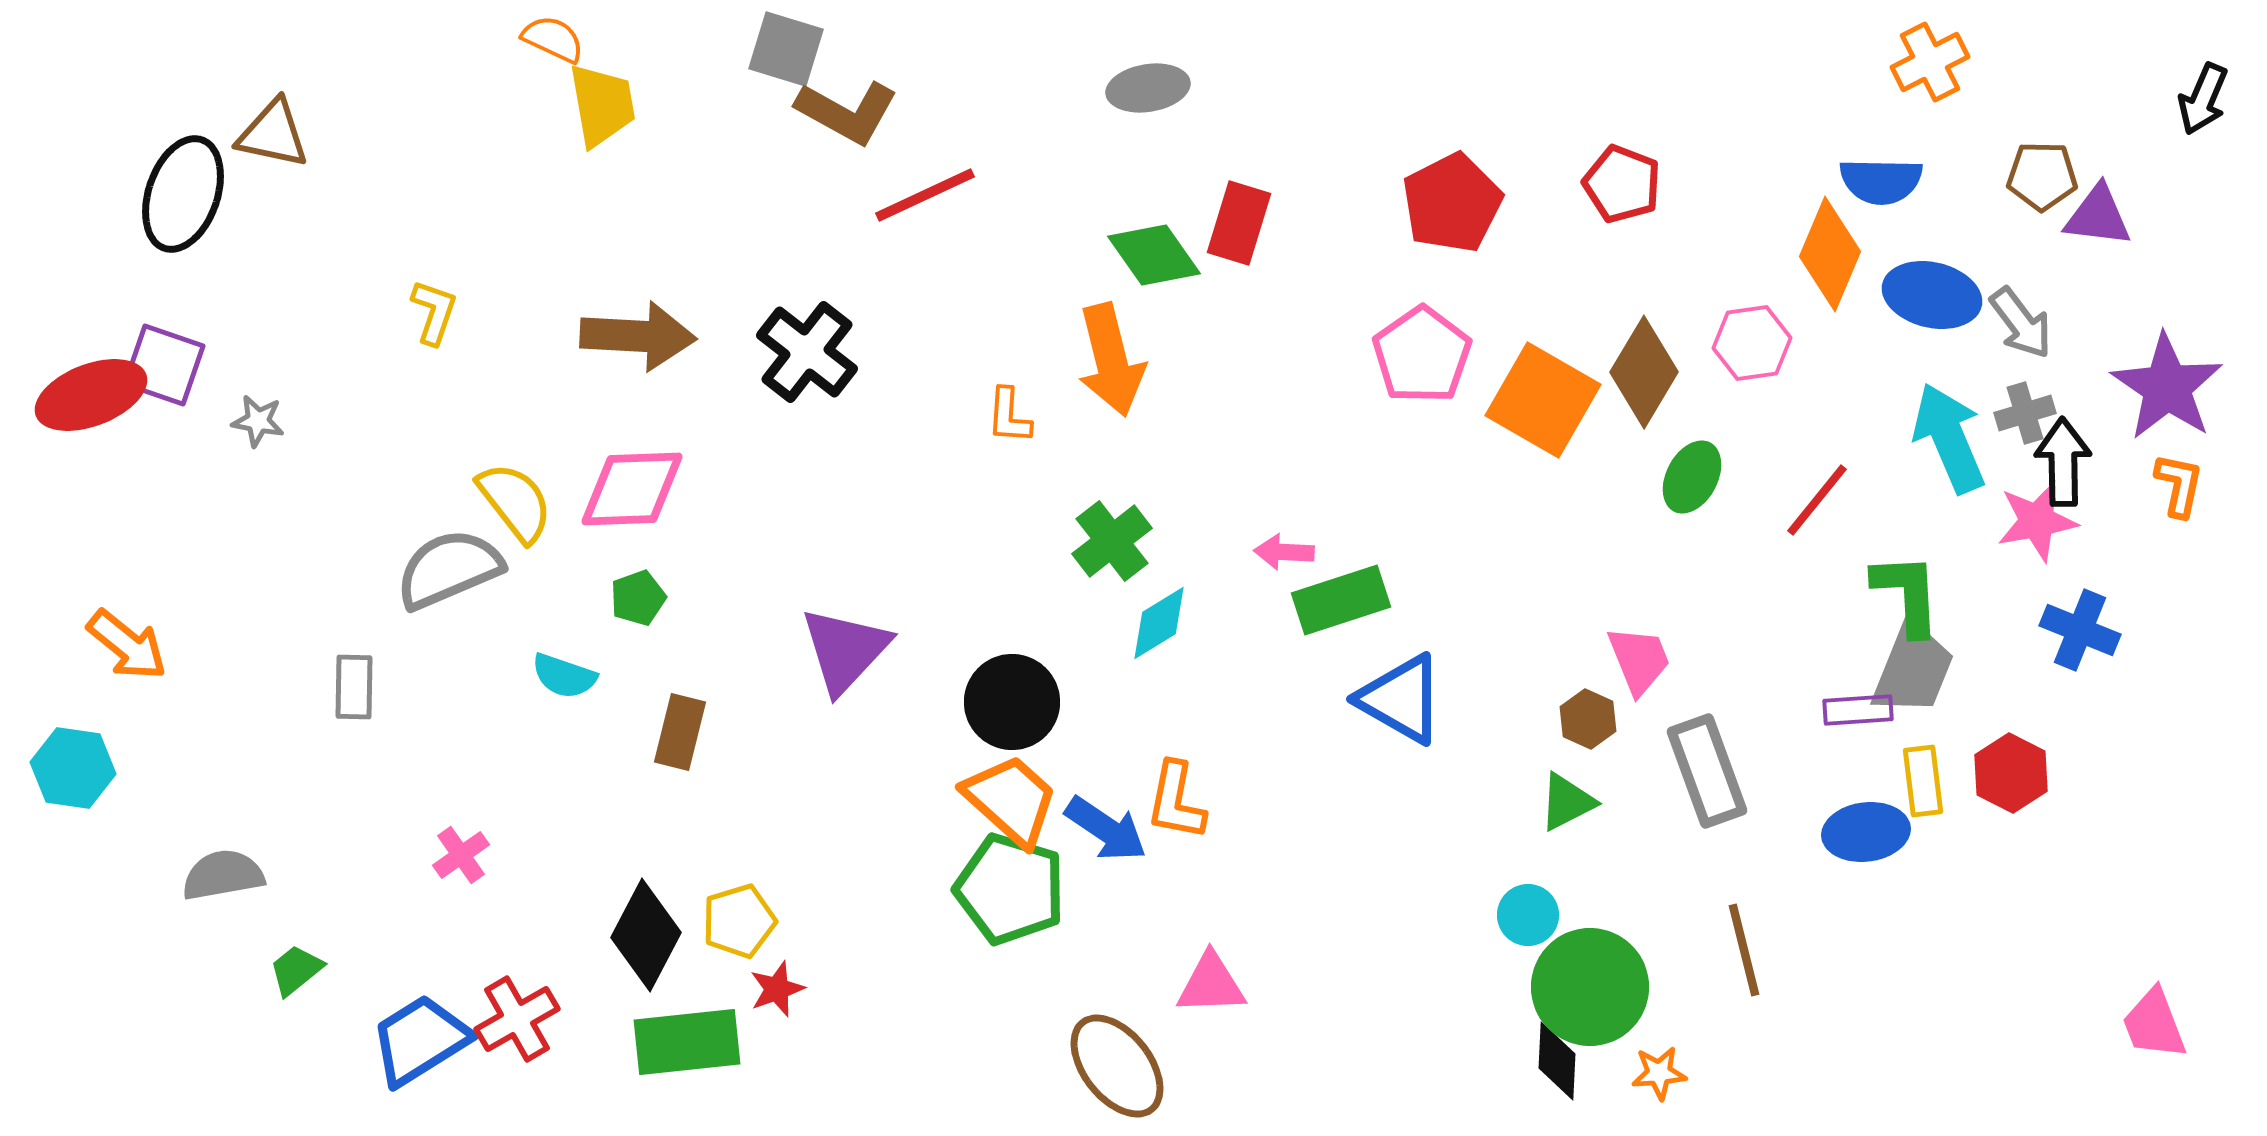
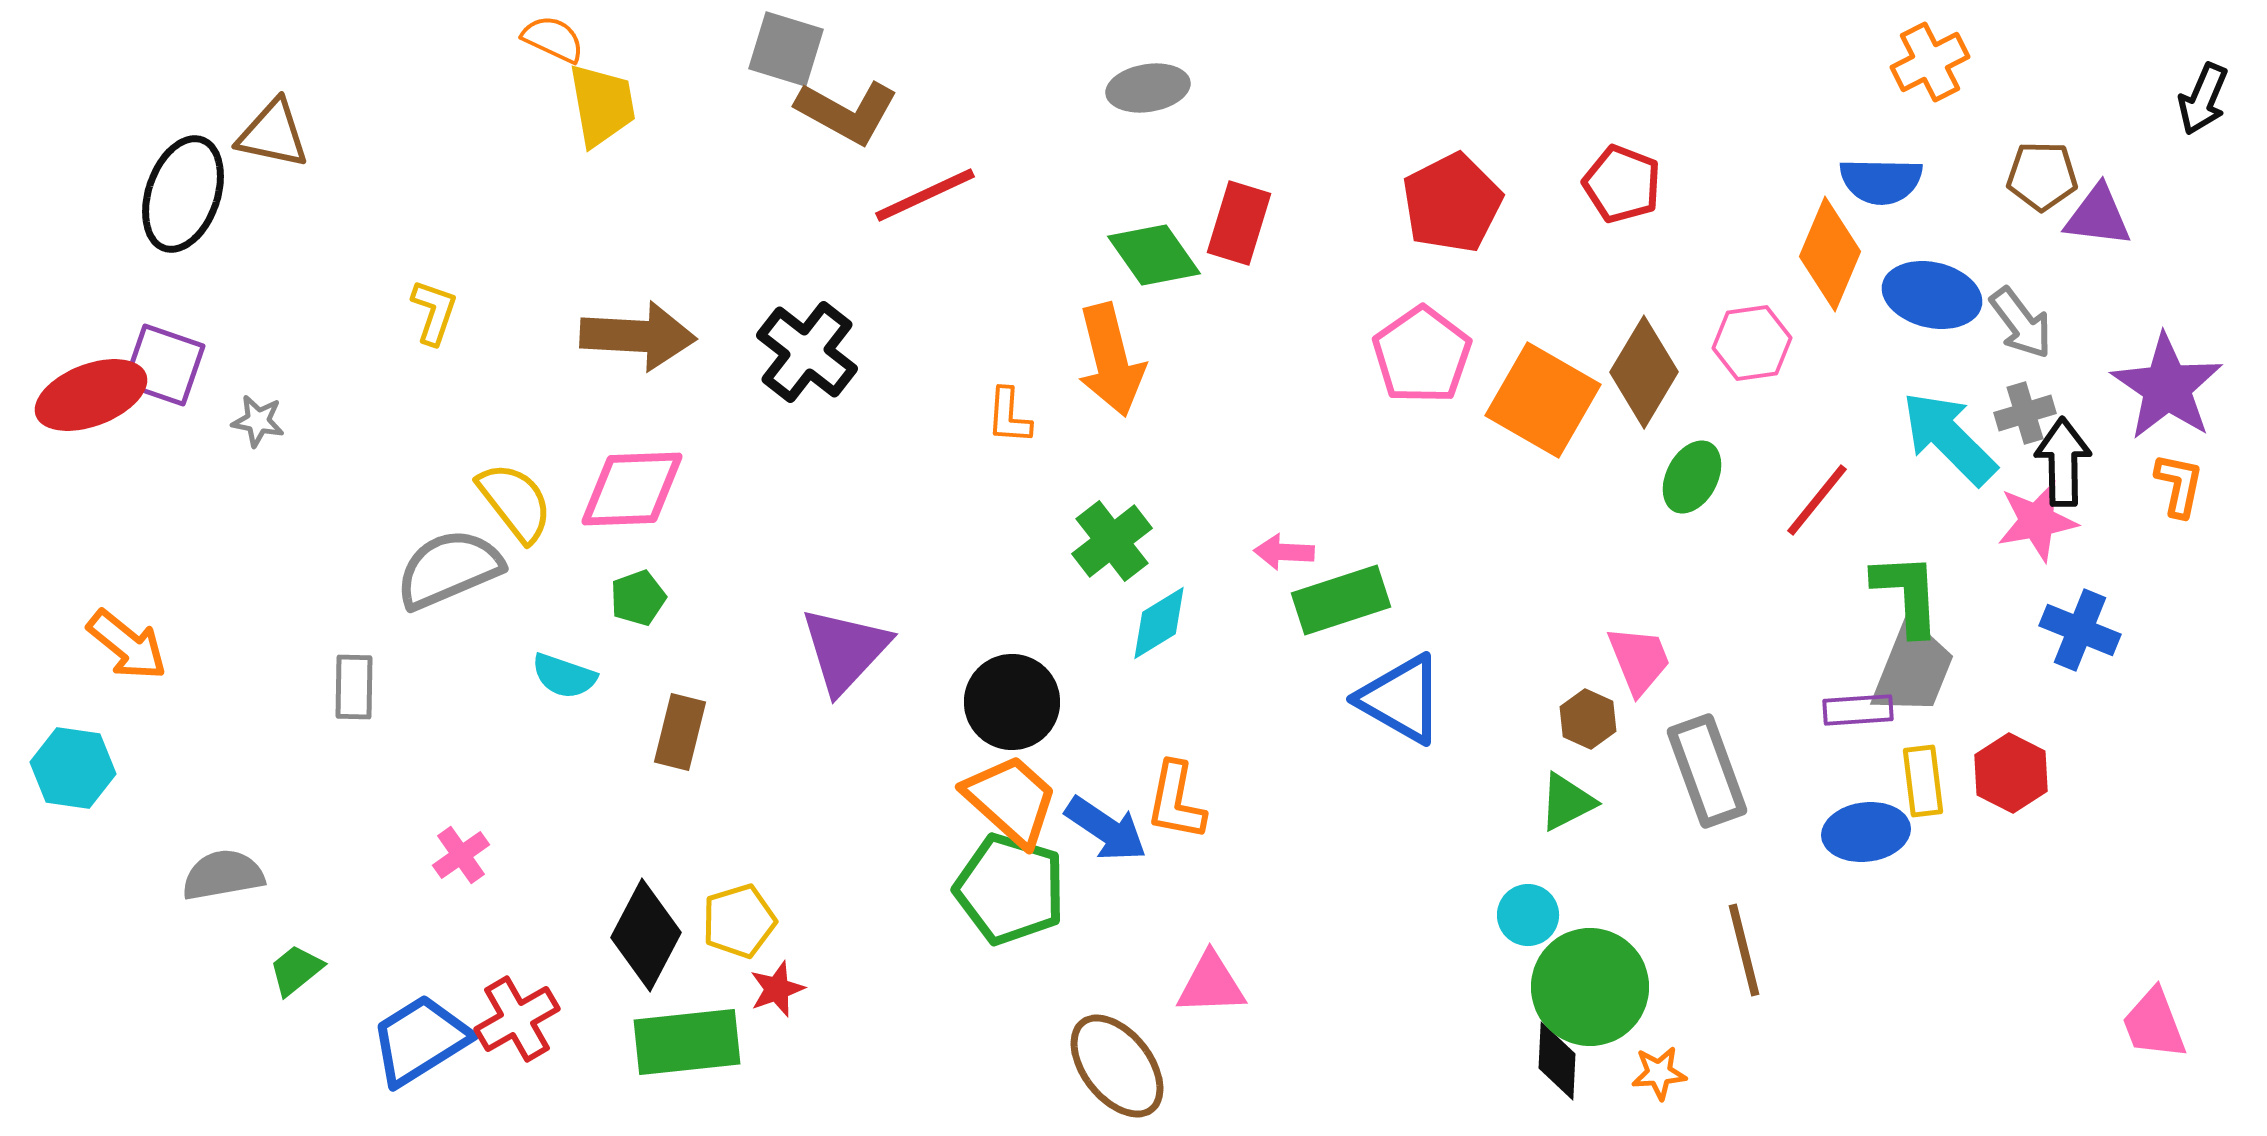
cyan arrow at (1949, 438): rotated 22 degrees counterclockwise
